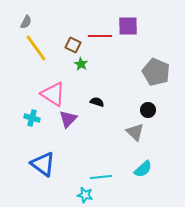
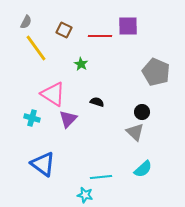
brown square: moved 9 px left, 15 px up
black circle: moved 6 px left, 2 px down
